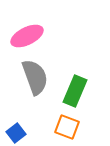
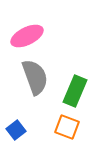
blue square: moved 3 px up
